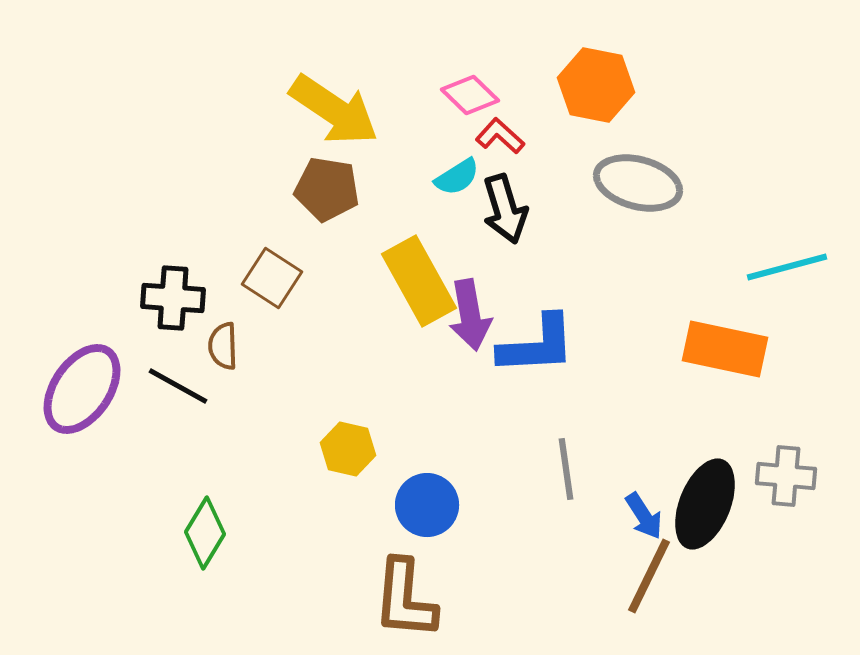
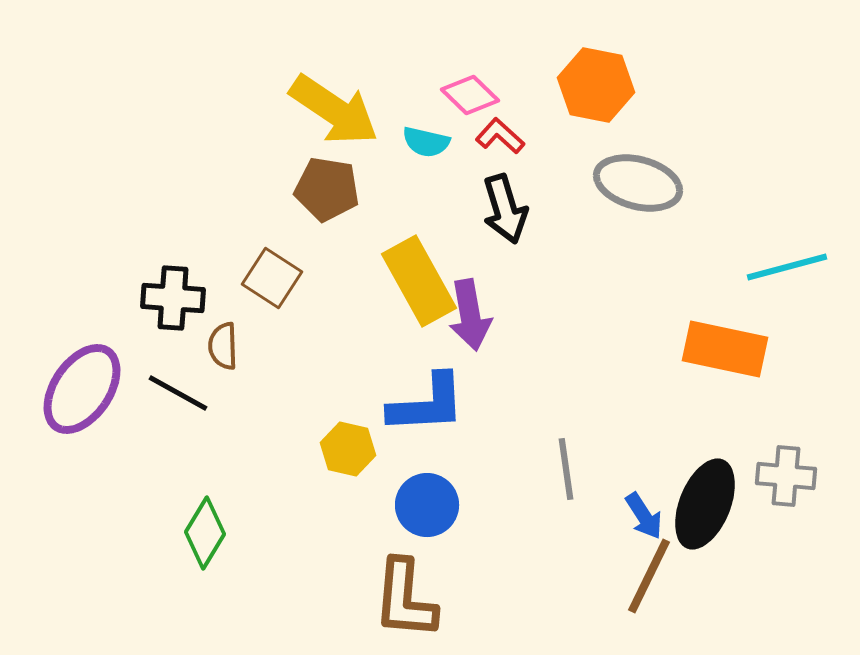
cyan semicircle: moved 31 px left, 35 px up; rotated 45 degrees clockwise
blue L-shape: moved 110 px left, 59 px down
black line: moved 7 px down
